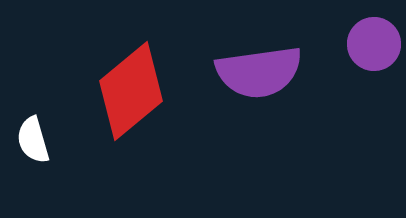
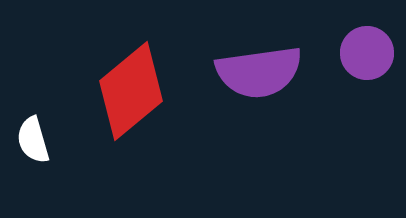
purple circle: moved 7 px left, 9 px down
